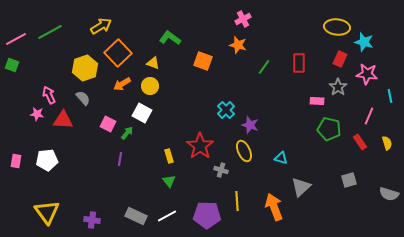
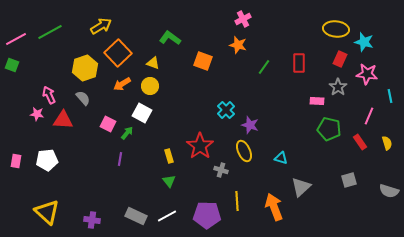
yellow ellipse at (337, 27): moved 1 px left, 2 px down
gray semicircle at (389, 194): moved 3 px up
yellow triangle at (47, 212): rotated 12 degrees counterclockwise
